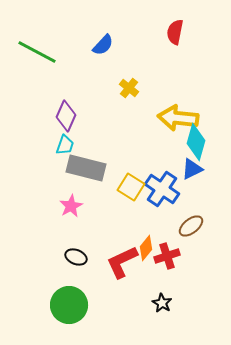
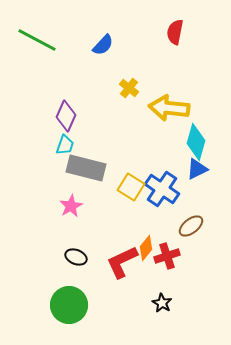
green line: moved 12 px up
yellow arrow: moved 9 px left, 10 px up
blue triangle: moved 5 px right
